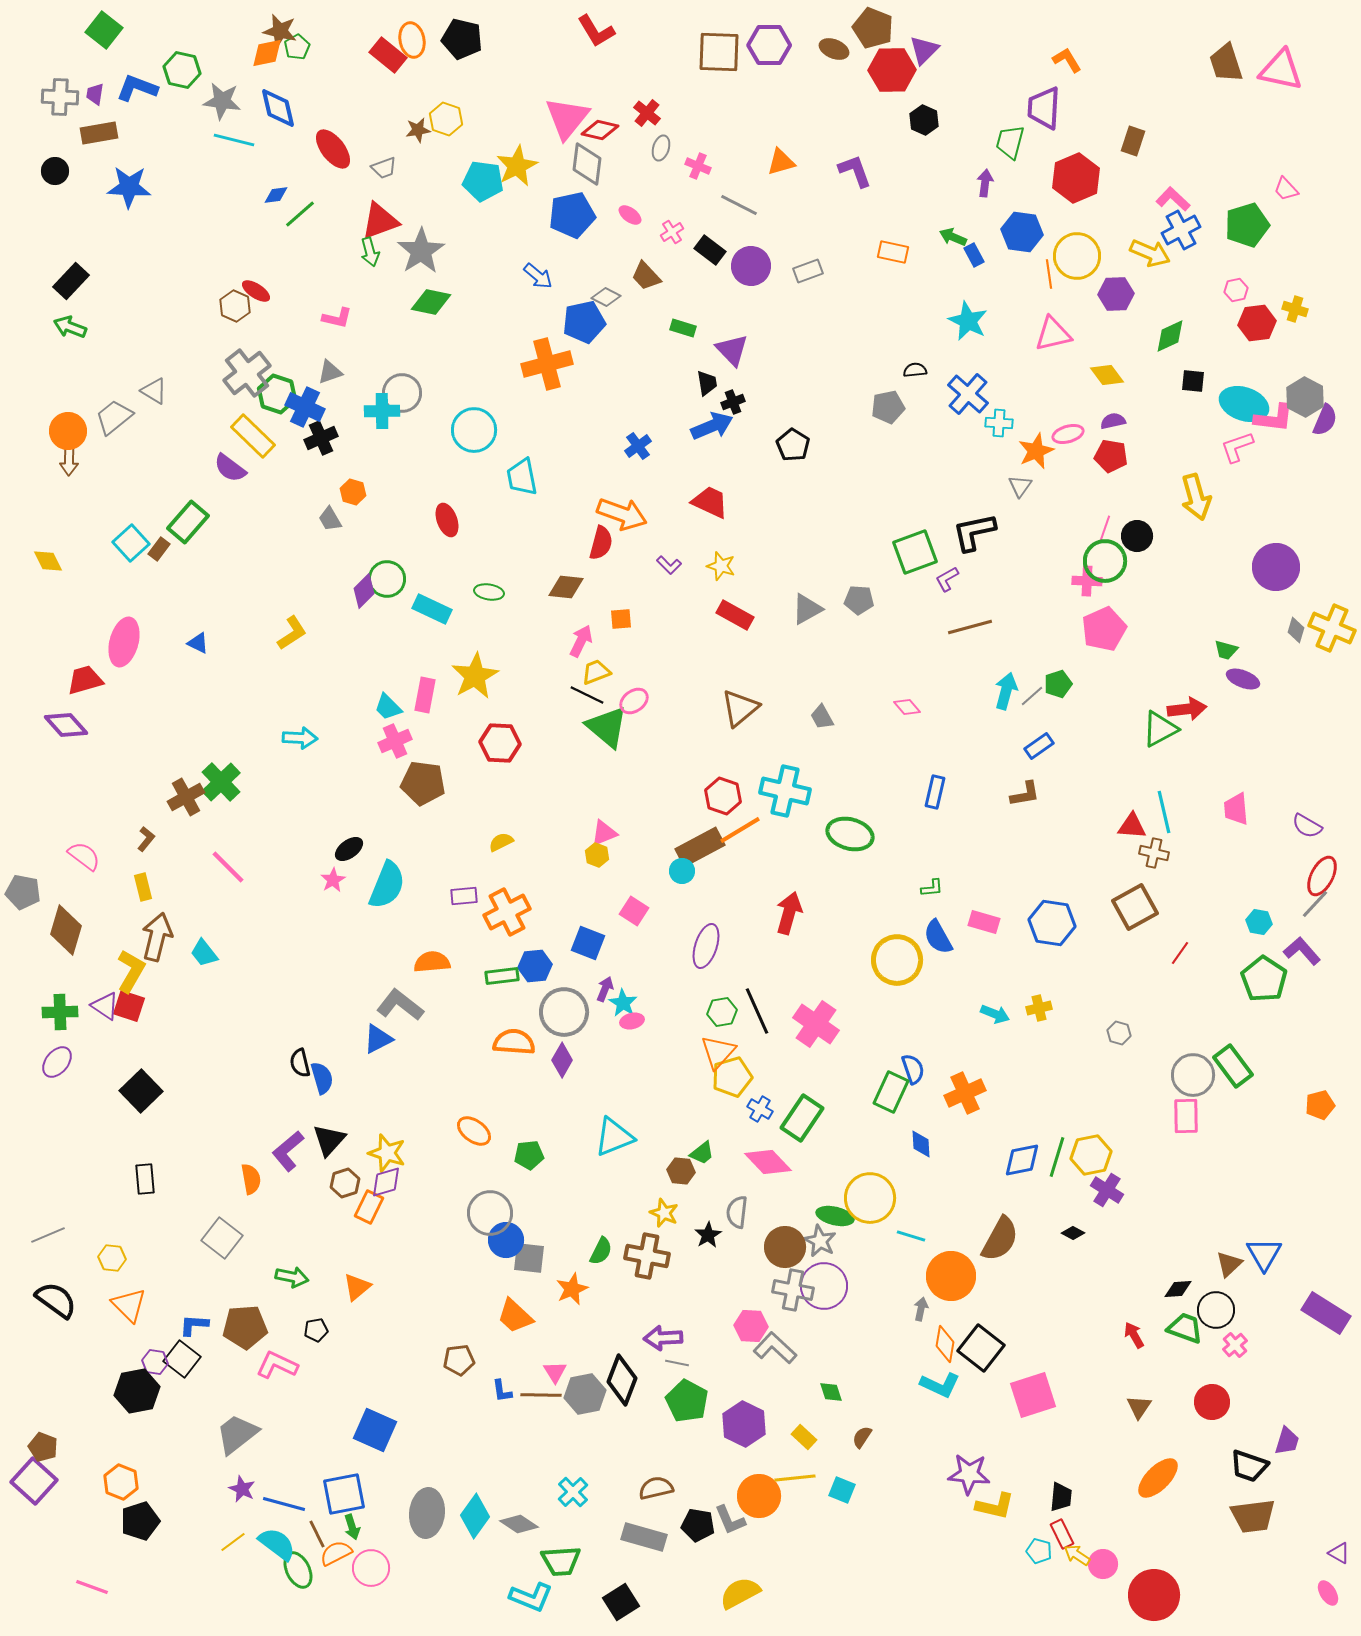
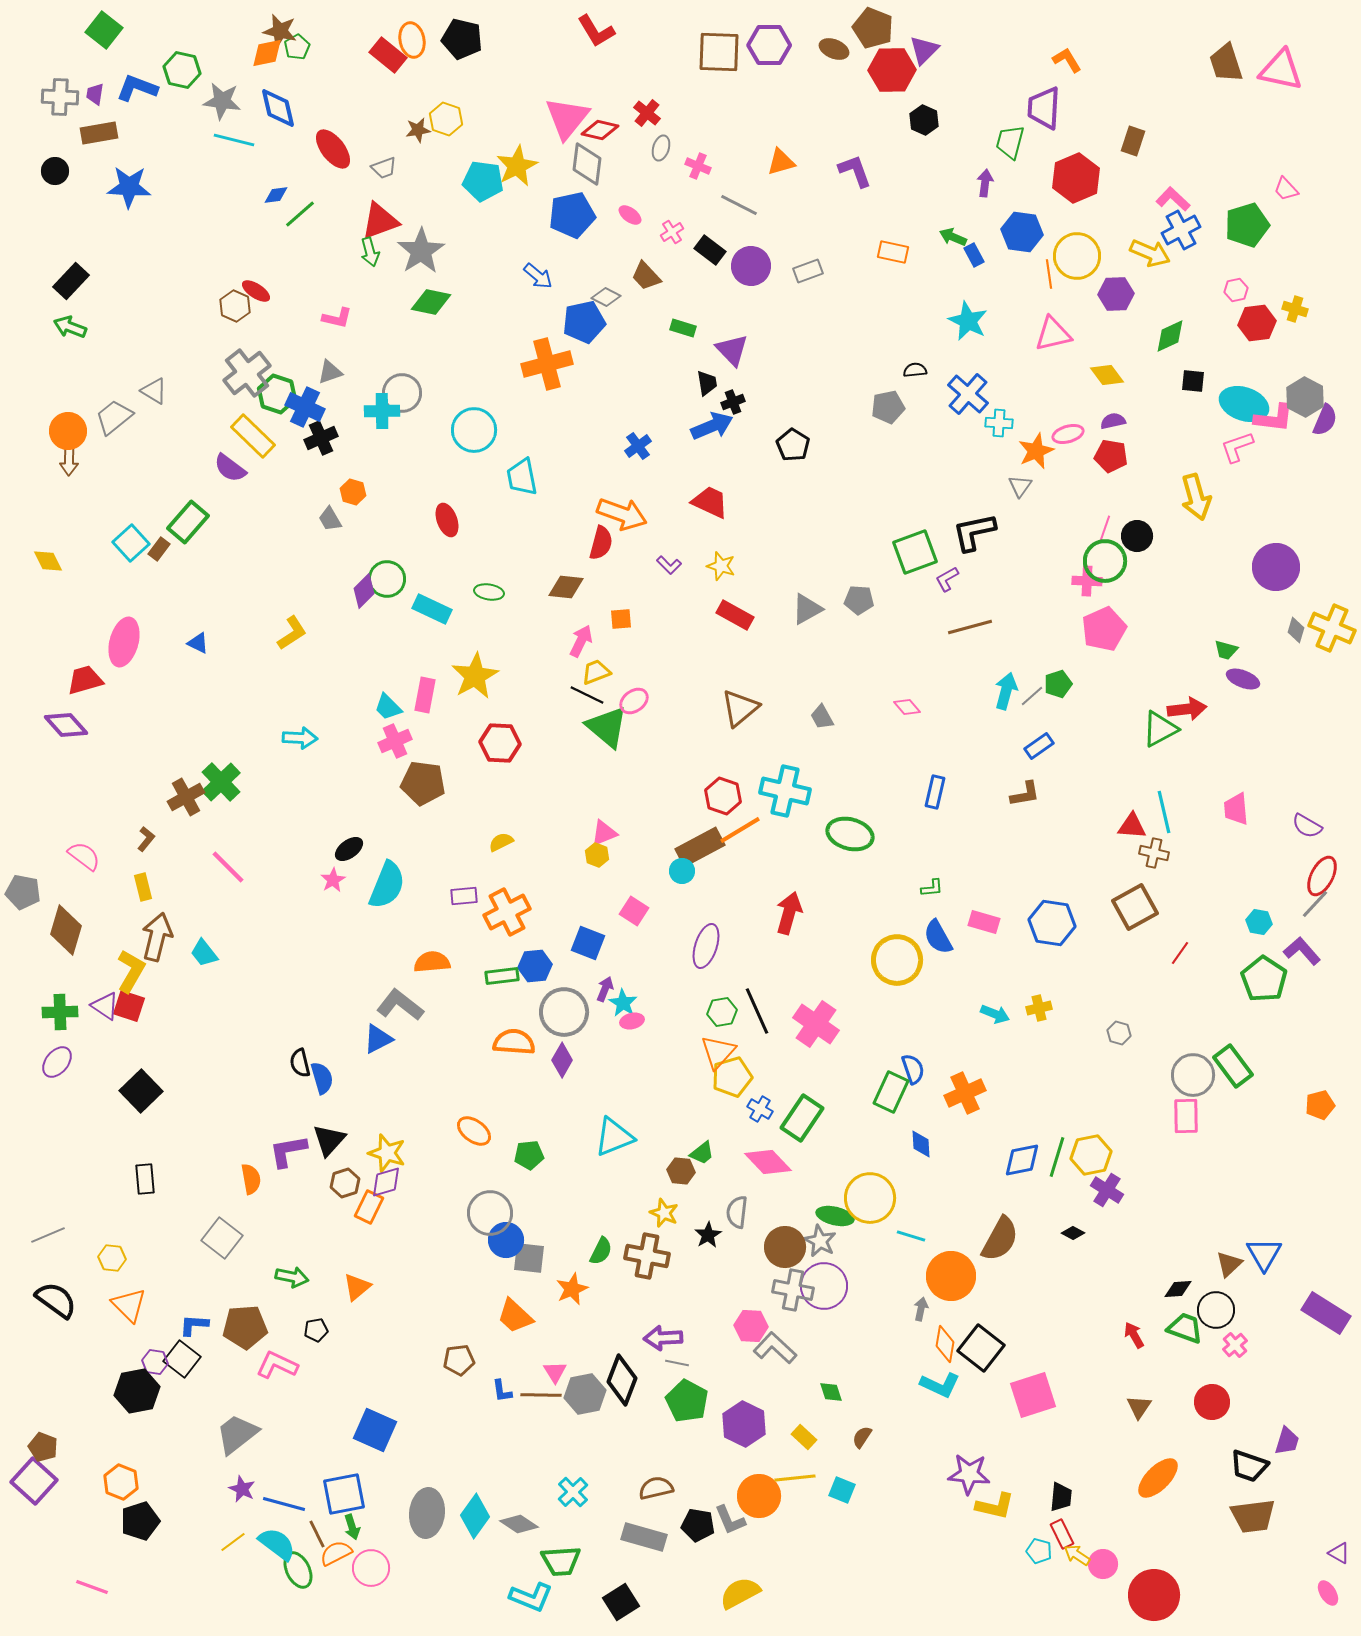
purple L-shape at (288, 1151): rotated 30 degrees clockwise
